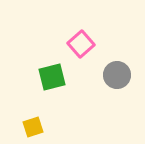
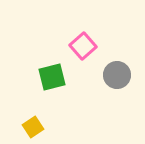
pink square: moved 2 px right, 2 px down
yellow square: rotated 15 degrees counterclockwise
